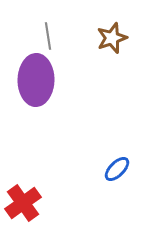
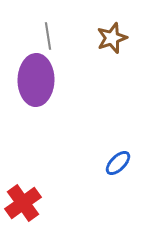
blue ellipse: moved 1 px right, 6 px up
